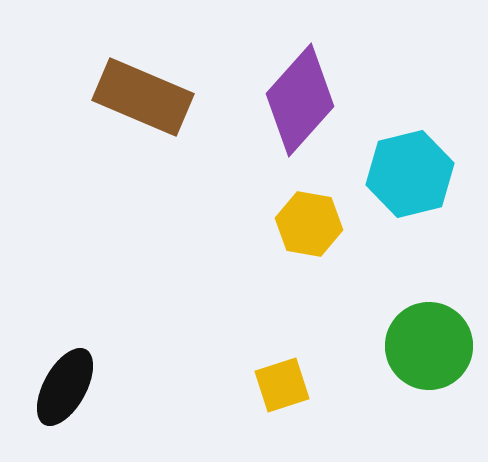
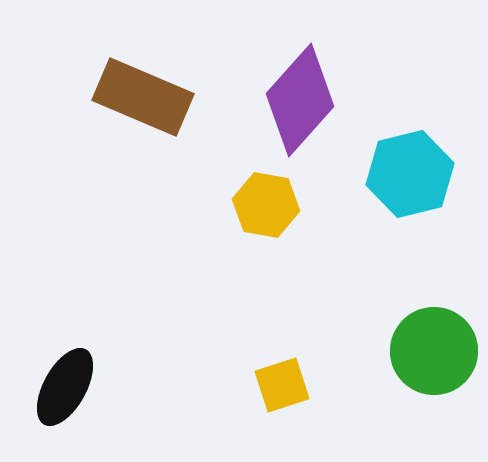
yellow hexagon: moved 43 px left, 19 px up
green circle: moved 5 px right, 5 px down
